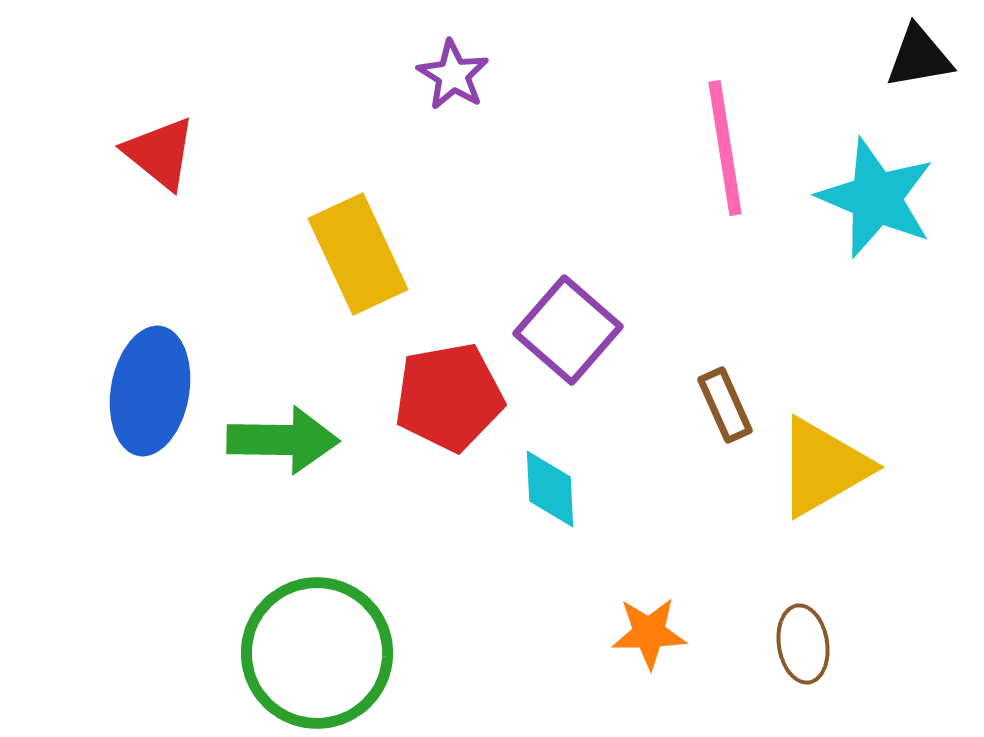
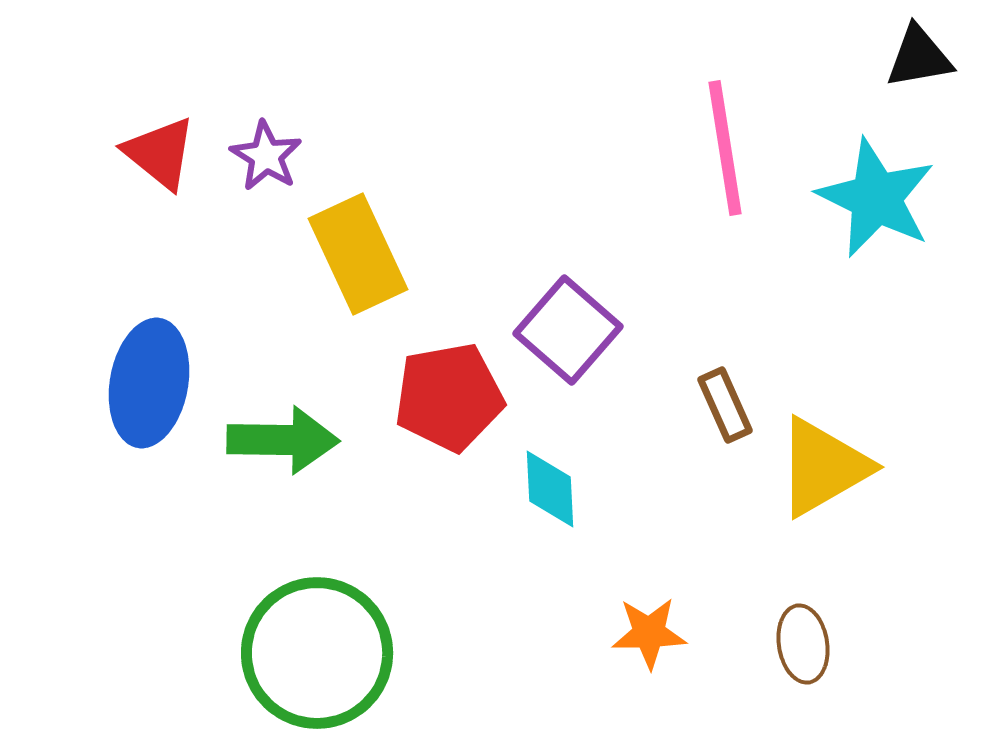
purple star: moved 187 px left, 81 px down
cyan star: rotated 3 degrees clockwise
blue ellipse: moved 1 px left, 8 px up
